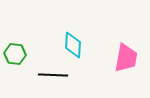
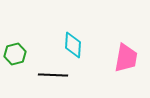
green hexagon: rotated 20 degrees counterclockwise
